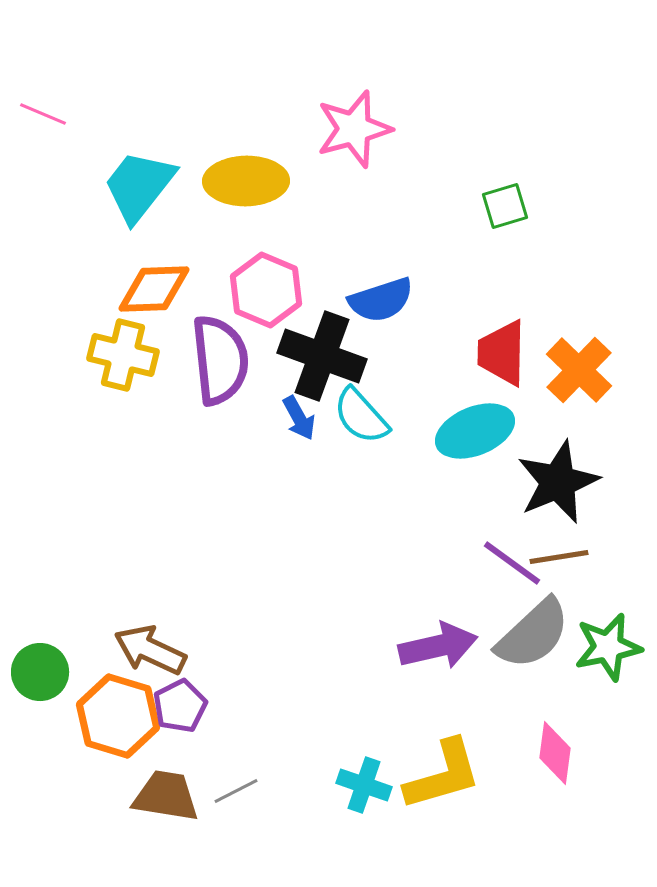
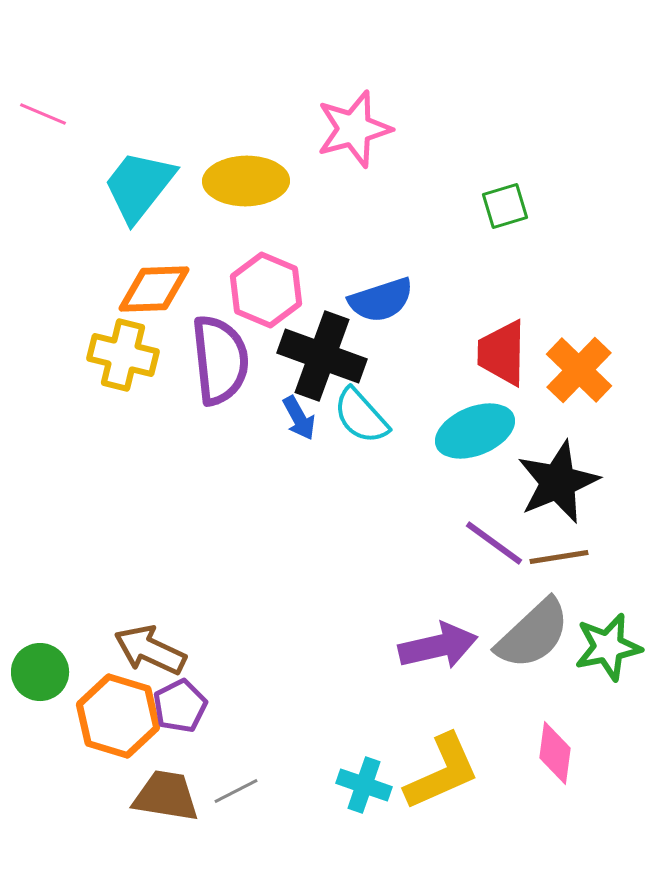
purple line: moved 18 px left, 20 px up
yellow L-shape: moved 1 px left, 3 px up; rotated 8 degrees counterclockwise
